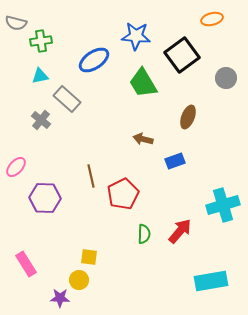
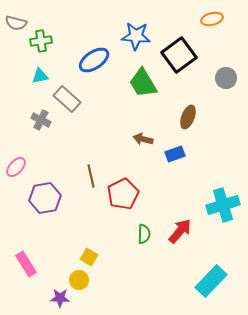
black square: moved 3 px left
gray cross: rotated 12 degrees counterclockwise
blue rectangle: moved 7 px up
purple hexagon: rotated 12 degrees counterclockwise
yellow square: rotated 24 degrees clockwise
cyan rectangle: rotated 36 degrees counterclockwise
